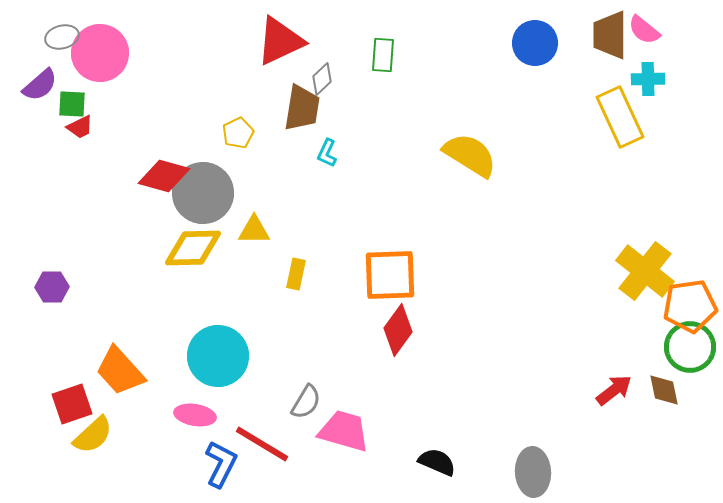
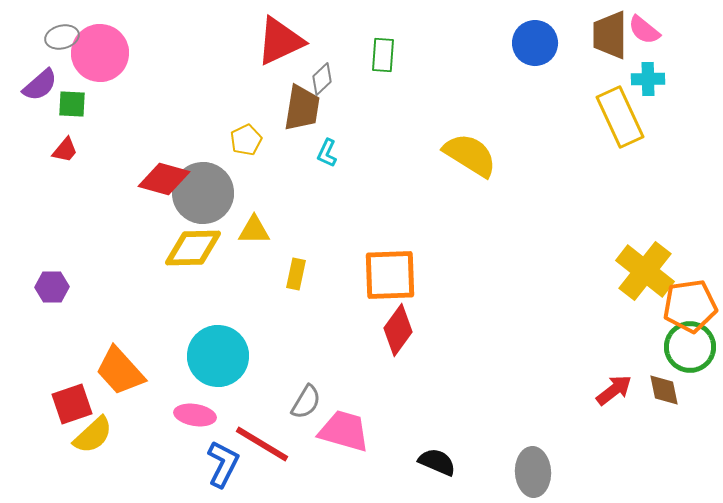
red trapezoid at (80, 127): moved 15 px left, 23 px down; rotated 24 degrees counterclockwise
yellow pentagon at (238, 133): moved 8 px right, 7 px down
red diamond at (164, 176): moved 3 px down
blue L-shape at (221, 464): moved 2 px right
